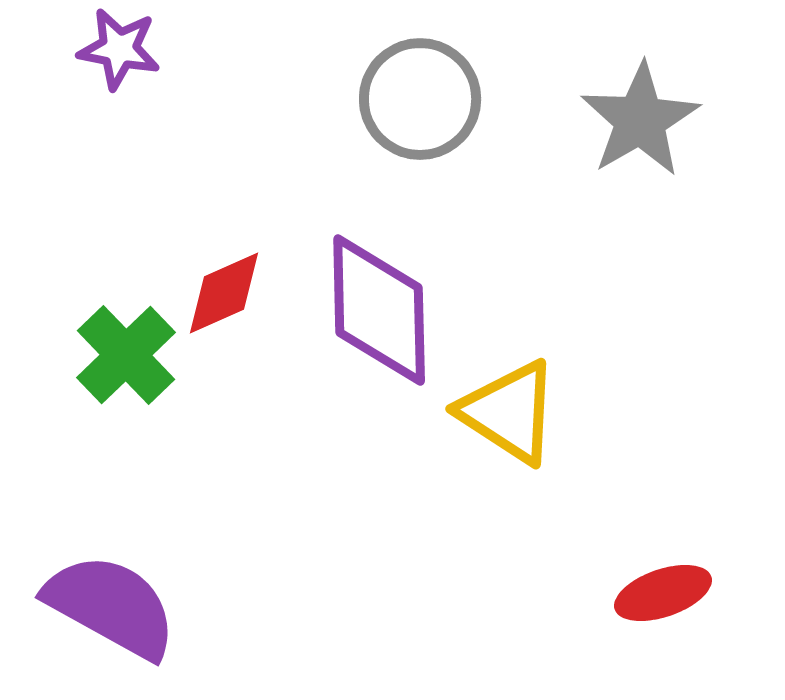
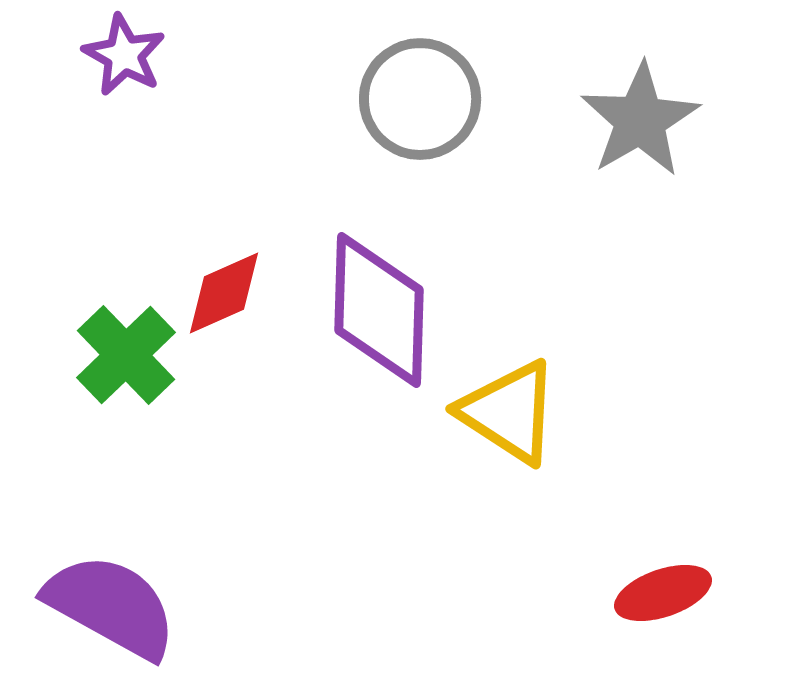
purple star: moved 5 px right, 6 px down; rotated 18 degrees clockwise
purple diamond: rotated 3 degrees clockwise
